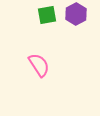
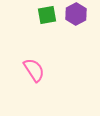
pink semicircle: moved 5 px left, 5 px down
